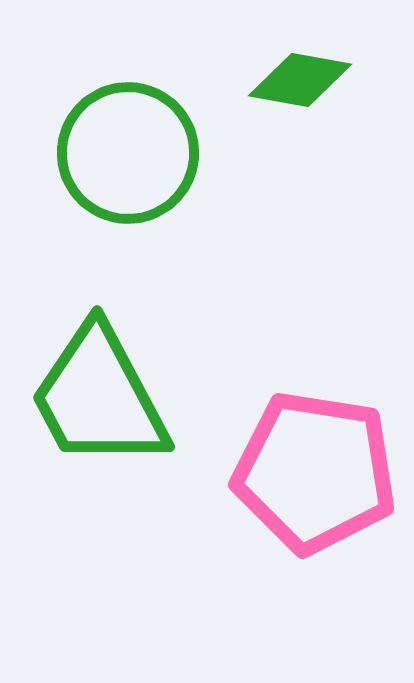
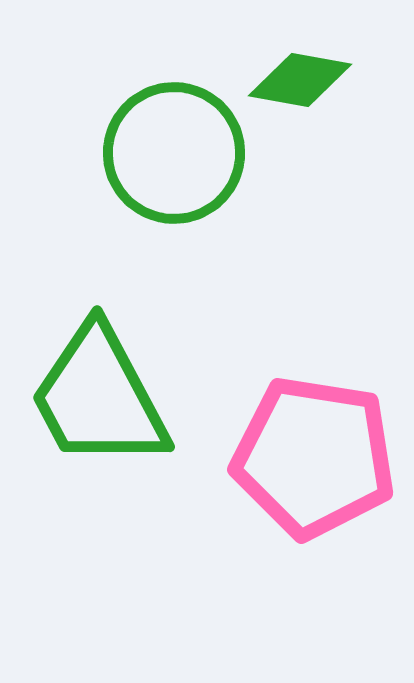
green circle: moved 46 px right
pink pentagon: moved 1 px left, 15 px up
